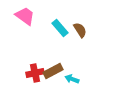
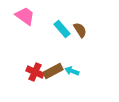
cyan rectangle: moved 2 px right, 1 px down
red cross: moved 1 px up; rotated 36 degrees clockwise
cyan arrow: moved 8 px up
